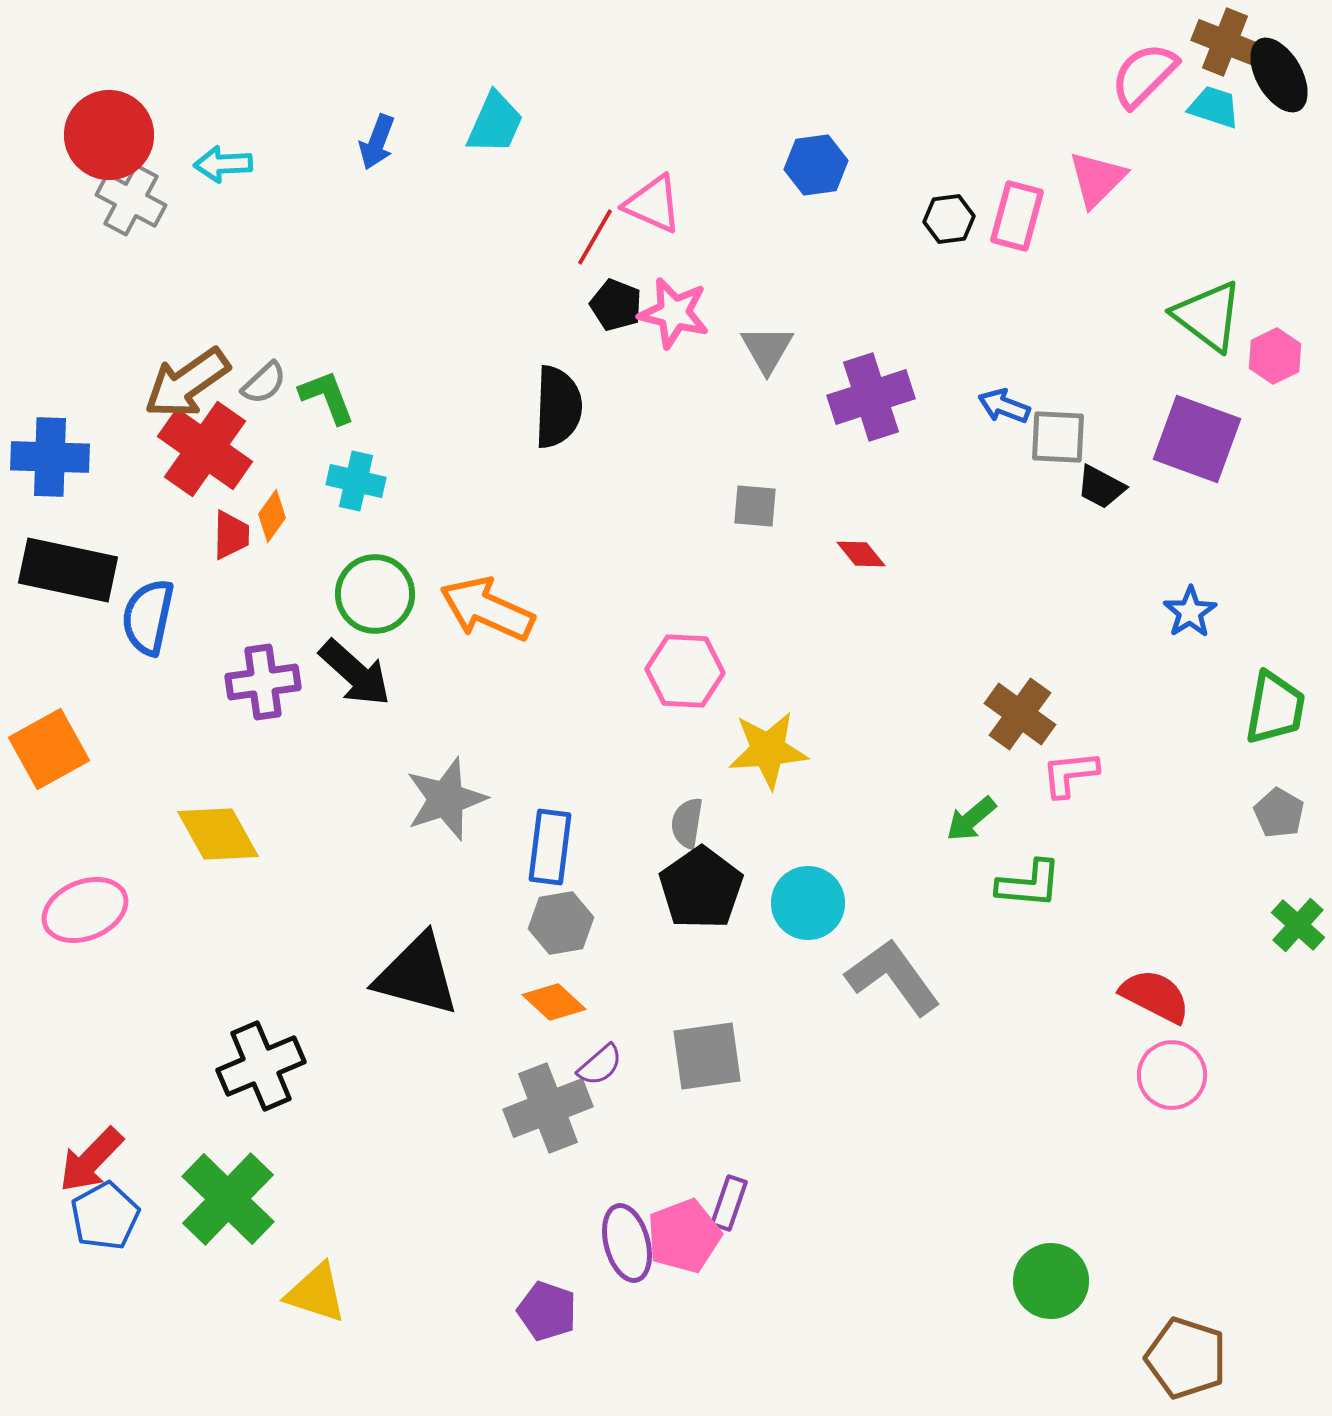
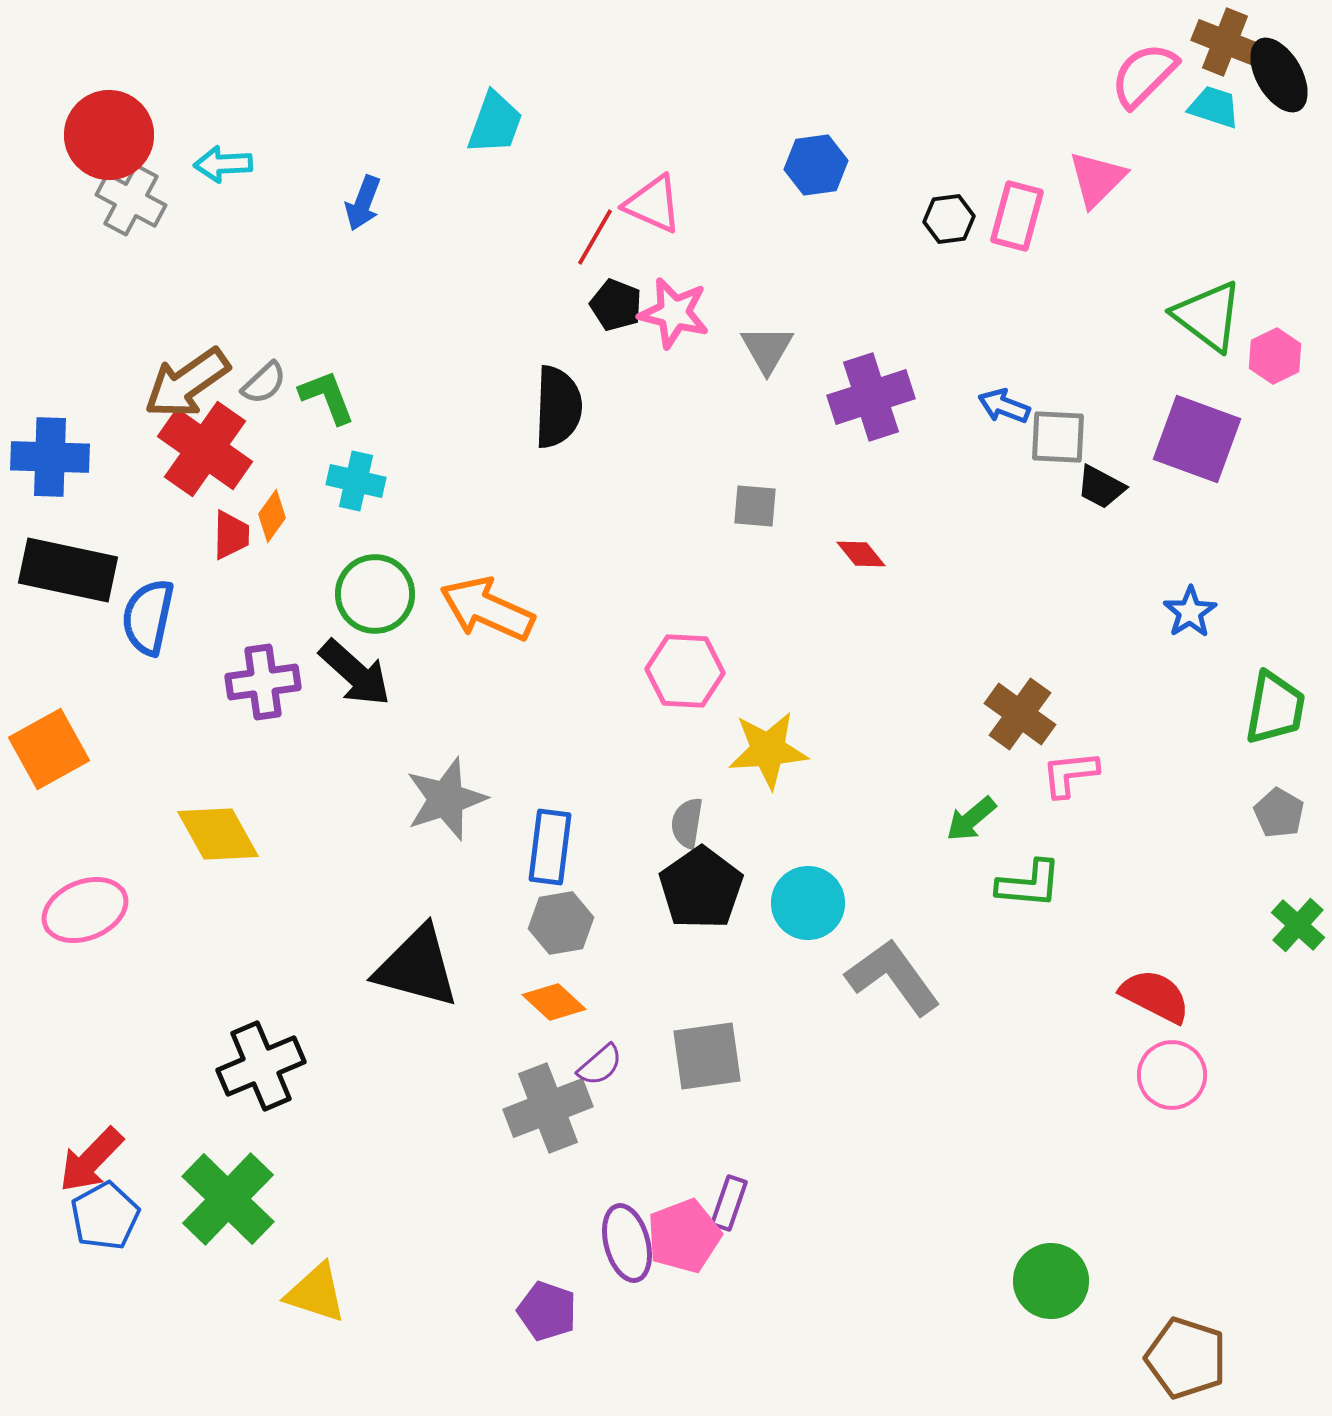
cyan trapezoid at (495, 123): rotated 4 degrees counterclockwise
blue arrow at (377, 142): moved 14 px left, 61 px down
black triangle at (417, 975): moved 8 px up
